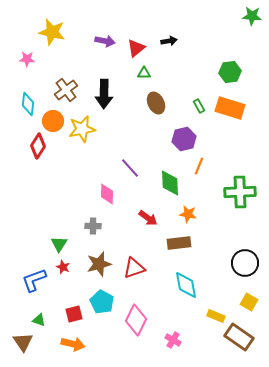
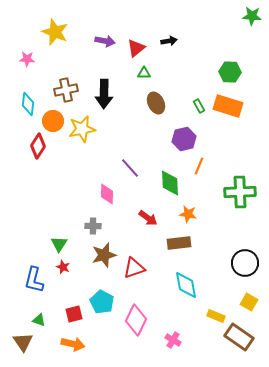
yellow star at (52, 32): moved 3 px right; rotated 8 degrees clockwise
green hexagon at (230, 72): rotated 10 degrees clockwise
brown cross at (66, 90): rotated 25 degrees clockwise
orange rectangle at (230, 108): moved 2 px left, 2 px up
brown star at (99, 264): moved 5 px right, 9 px up
blue L-shape at (34, 280): rotated 56 degrees counterclockwise
